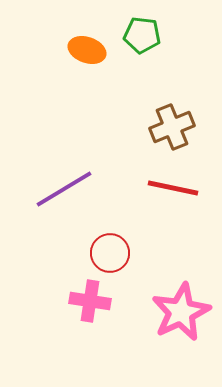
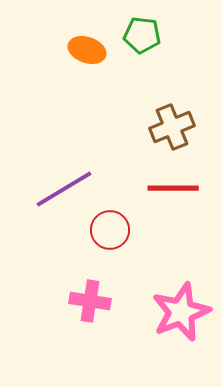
red line: rotated 12 degrees counterclockwise
red circle: moved 23 px up
pink star: rotated 4 degrees clockwise
